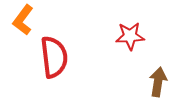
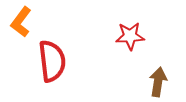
orange L-shape: moved 2 px left, 2 px down
red semicircle: moved 2 px left, 4 px down
